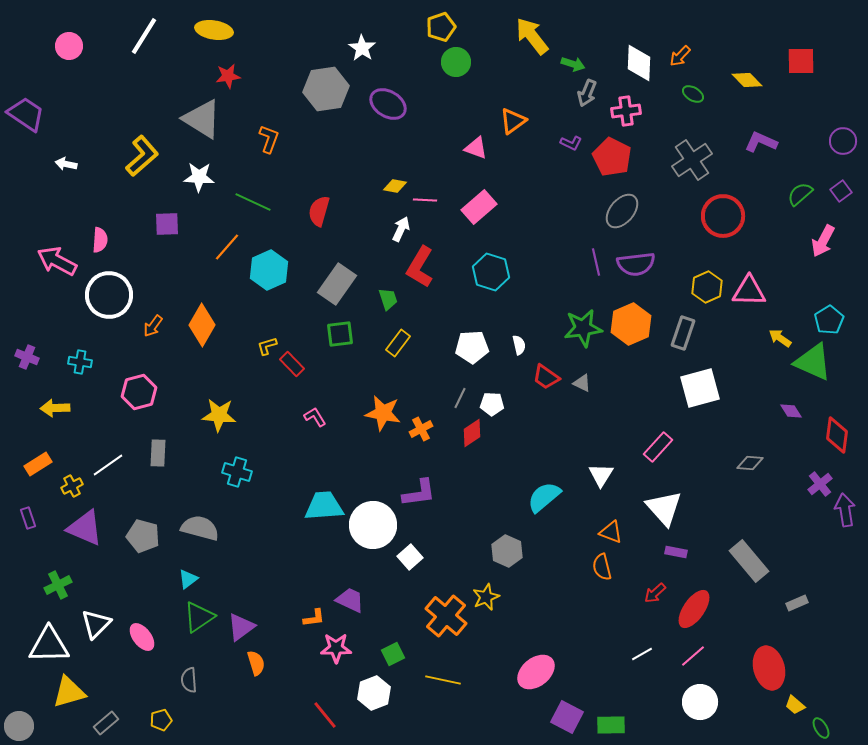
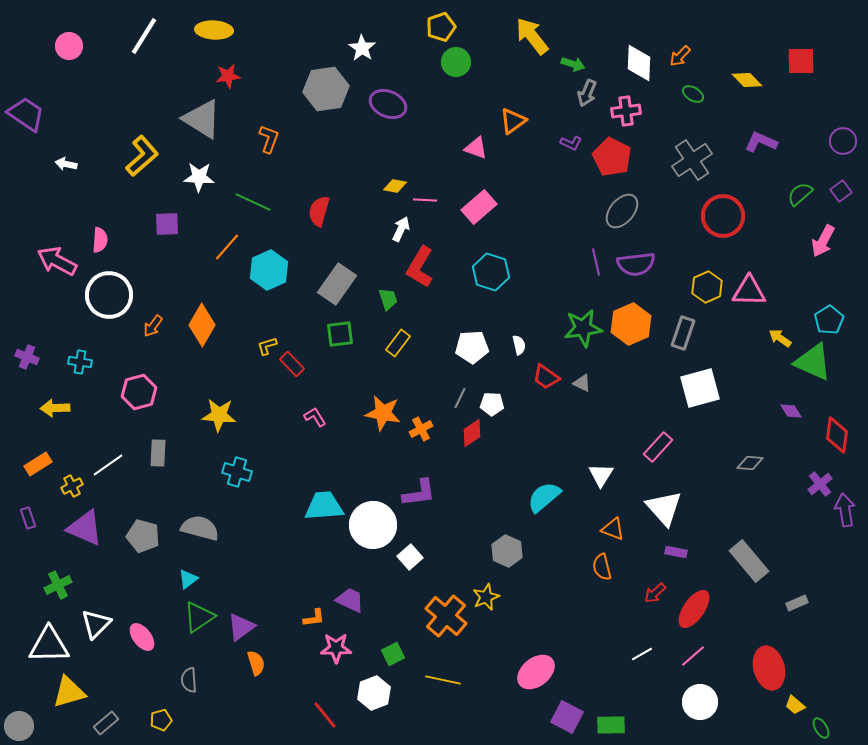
yellow ellipse at (214, 30): rotated 6 degrees counterclockwise
purple ellipse at (388, 104): rotated 9 degrees counterclockwise
orange triangle at (611, 532): moved 2 px right, 3 px up
